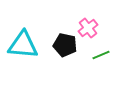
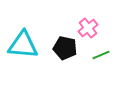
black pentagon: moved 3 px down
